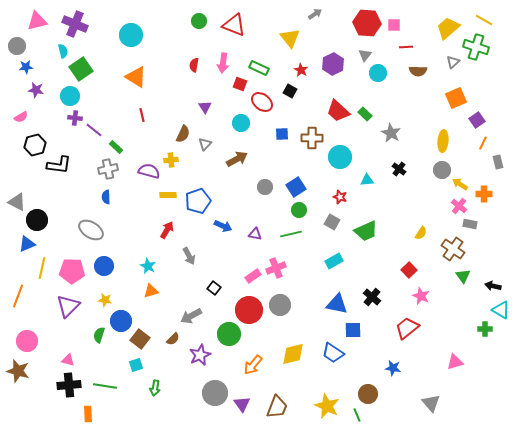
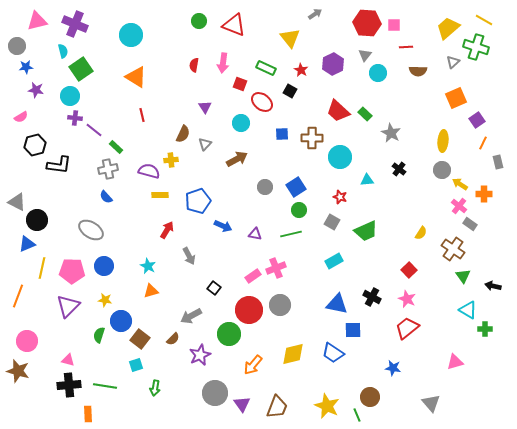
green rectangle at (259, 68): moved 7 px right
yellow rectangle at (168, 195): moved 8 px left
blue semicircle at (106, 197): rotated 40 degrees counterclockwise
gray rectangle at (470, 224): rotated 24 degrees clockwise
pink star at (421, 296): moved 14 px left, 3 px down
black cross at (372, 297): rotated 12 degrees counterclockwise
cyan triangle at (501, 310): moved 33 px left
brown circle at (368, 394): moved 2 px right, 3 px down
